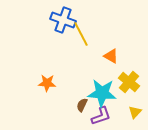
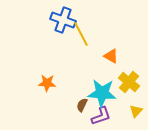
yellow triangle: moved 1 px right, 1 px up
